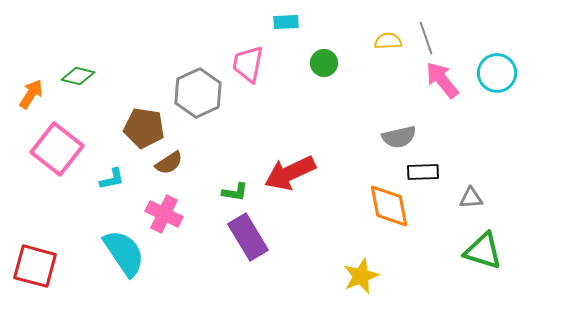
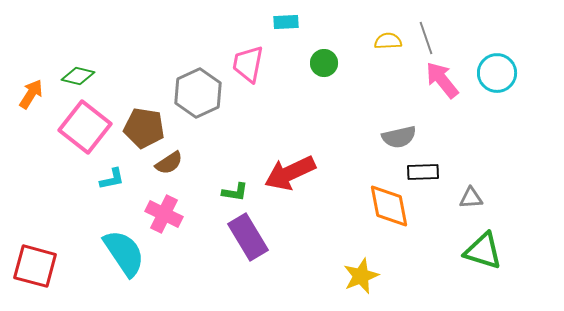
pink square: moved 28 px right, 22 px up
